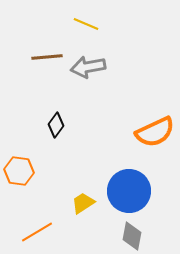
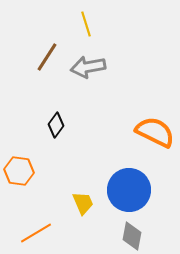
yellow line: rotated 50 degrees clockwise
brown line: rotated 52 degrees counterclockwise
orange semicircle: rotated 129 degrees counterclockwise
blue circle: moved 1 px up
yellow trapezoid: rotated 100 degrees clockwise
orange line: moved 1 px left, 1 px down
